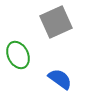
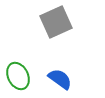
green ellipse: moved 21 px down
